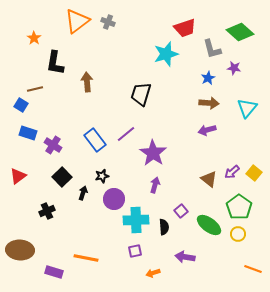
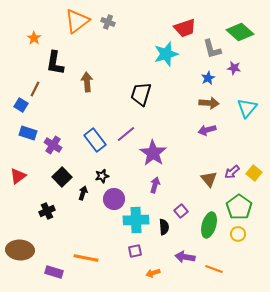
brown line at (35, 89): rotated 49 degrees counterclockwise
brown triangle at (209, 179): rotated 12 degrees clockwise
green ellipse at (209, 225): rotated 70 degrees clockwise
orange line at (253, 269): moved 39 px left
